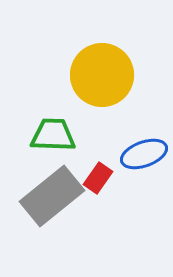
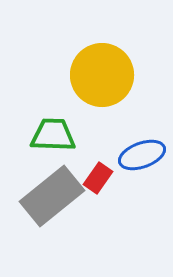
blue ellipse: moved 2 px left, 1 px down
